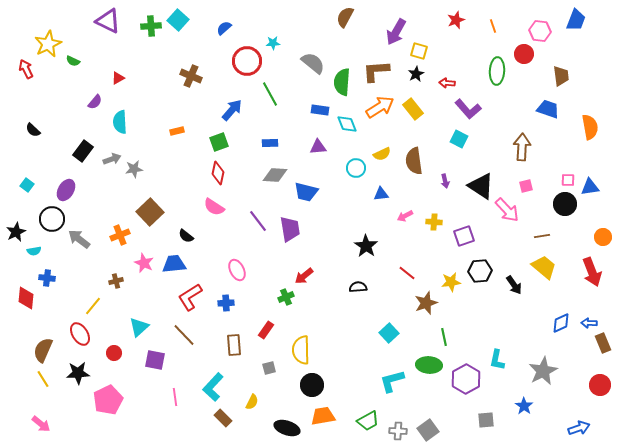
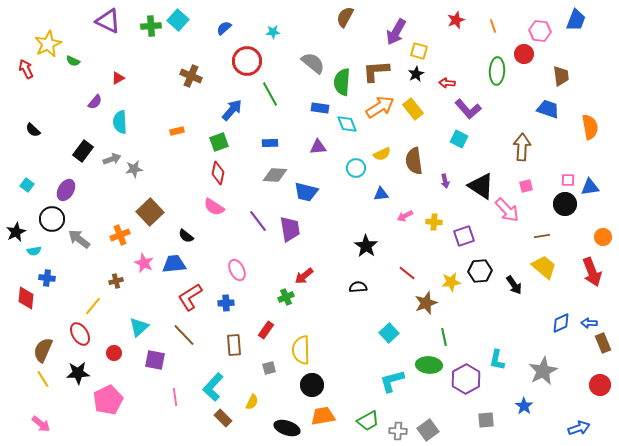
cyan star at (273, 43): moved 11 px up
blue rectangle at (320, 110): moved 2 px up
